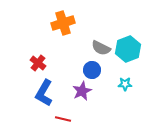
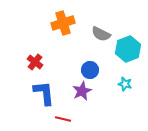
gray semicircle: moved 14 px up
red cross: moved 3 px left, 1 px up
blue circle: moved 2 px left
cyan star: rotated 16 degrees clockwise
blue L-shape: rotated 144 degrees clockwise
